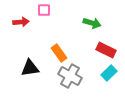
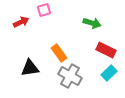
pink square: rotated 16 degrees counterclockwise
red arrow: rotated 21 degrees counterclockwise
